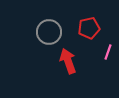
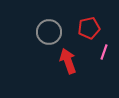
pink line: moved 4 px left
